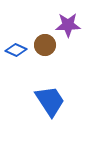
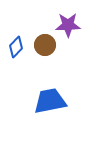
blue diamond: moved 3 px up; rotated 70 degrees counterclockwise
blue trapezoid: rotated 68 degrees counterclockwise
